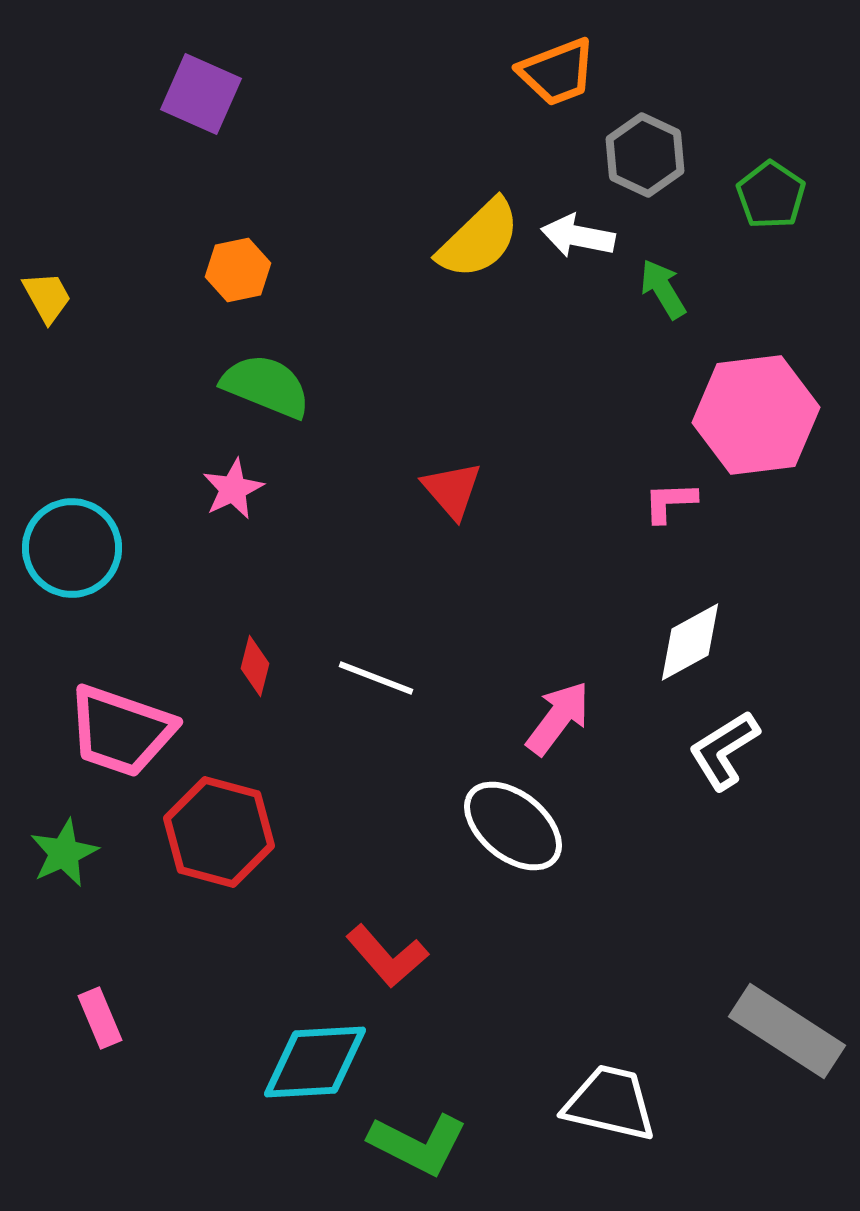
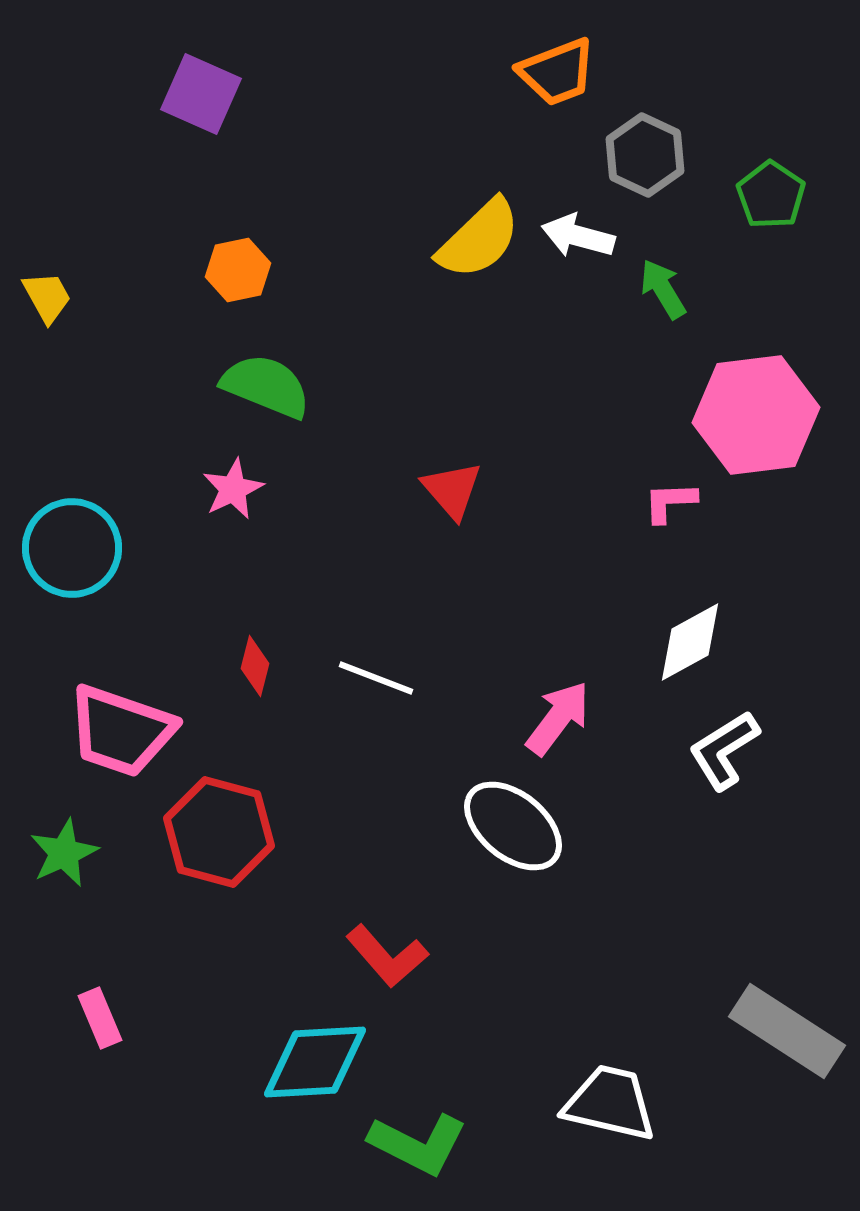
white arrow: rotated 4 degrees clockwise
